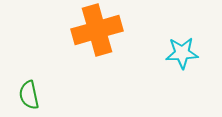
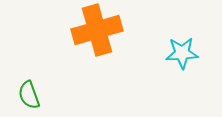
green semicircle: rotated 8 degrees counterclockwise
